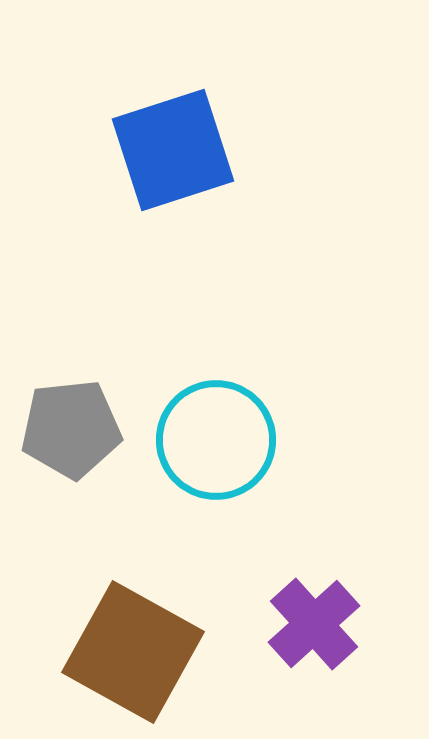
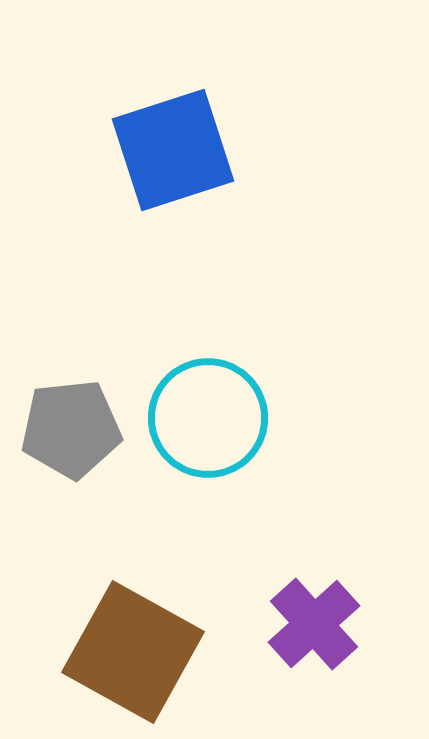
cyan circle: moved 8 px left, 22 px up
